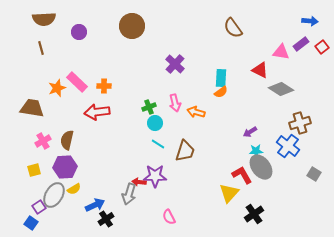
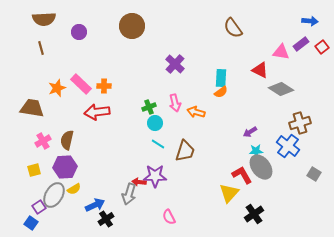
pink rectangle at (77, 82): moved 4 px right, 2 px down
